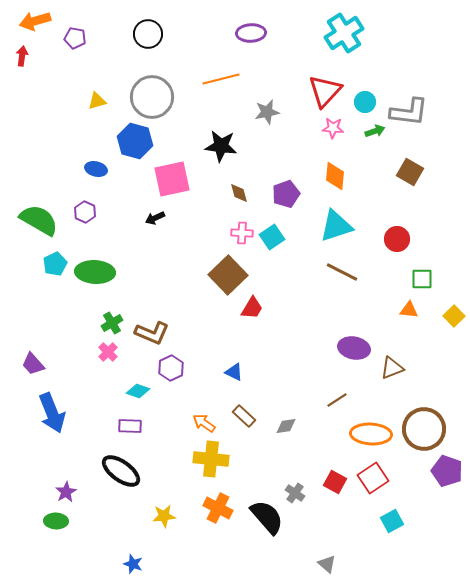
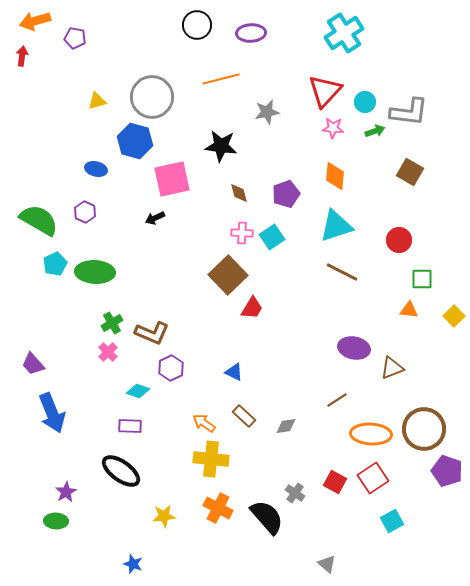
black circle at (148, 34): moved 49 px right, 9 px up
red circle at (397, 239): moved 2 px right, 1 px down
